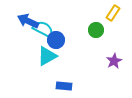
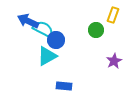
yellow rectangle: moved 2 px down; rotated 14 degrees counterclockwise
